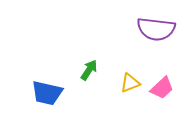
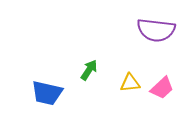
purple semicircle: moved 1 px down
yellow triangle: rotated 15 degrees clockwise
